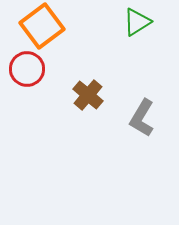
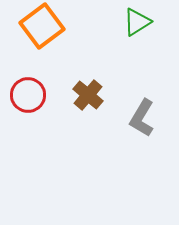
red circle: moved 1 px right, 26 px down
